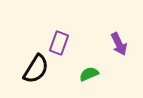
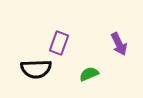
black semicircle: rotated 56 degrees clockwise
